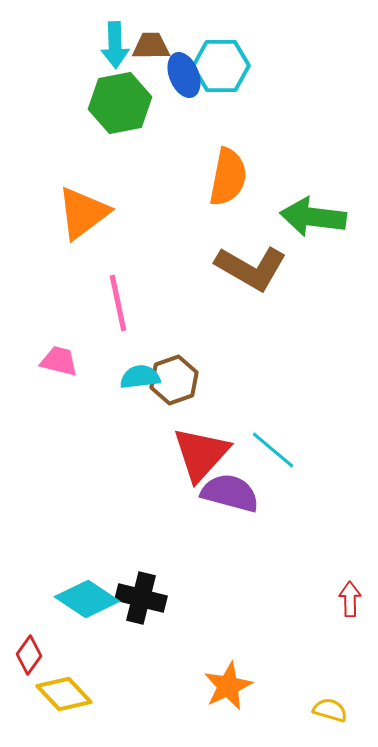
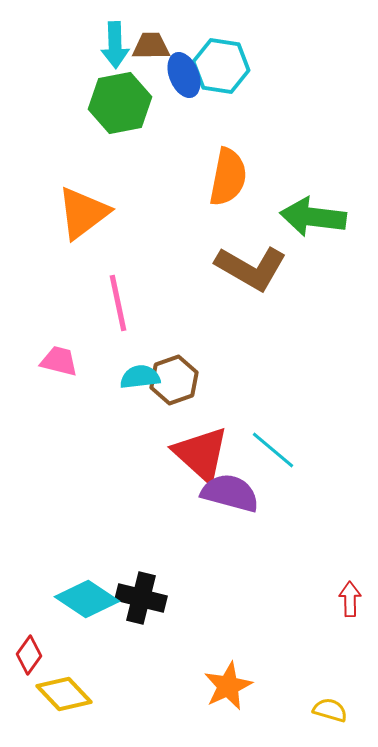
cyan hexagon: rotated 10 degrees clockwise
red triangle: rotated 30 degrees counterclockwise
